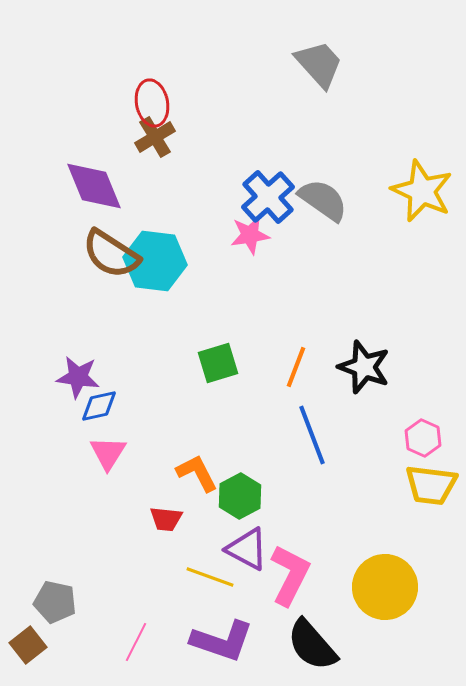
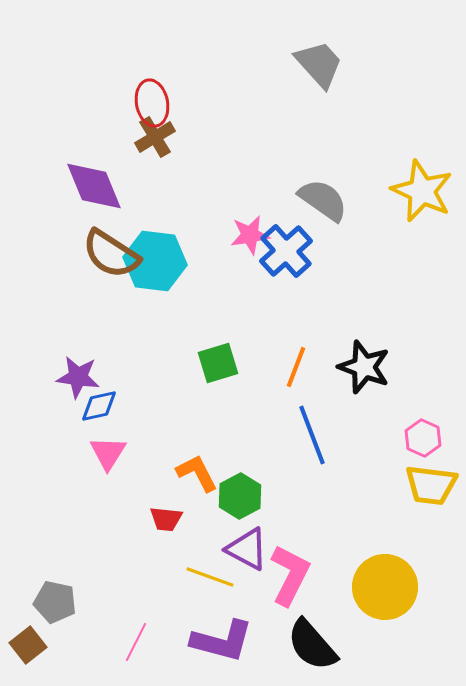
blue cross: moved 18 px right, 54 px down
purple L-shape: rotated 4 degrees counterclockwise
